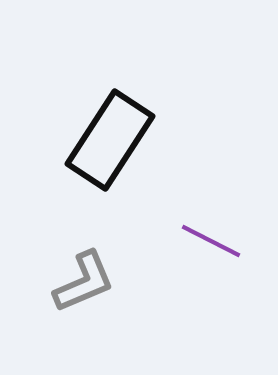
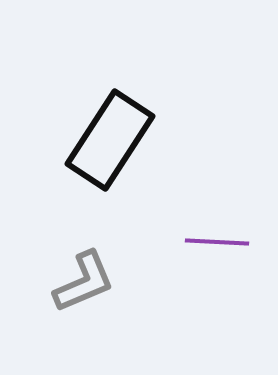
purple line: moved 6 px right, 1 px down; rotated 24 degrees counterclockwise
